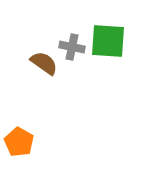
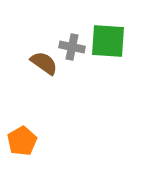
orange pentagon: moved 3 px right, 1 px up; rotated 12 degrees clockwise
